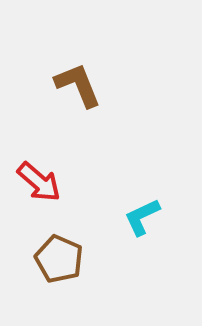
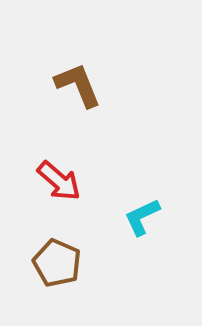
red arrow: moved 20 px right, 1 px up
brown pentagon: moved 2 px left, 4 px down
